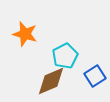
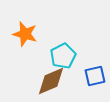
cyan pentagon: moved 2 px left
blue square: rotated 20 degrees clockwise
